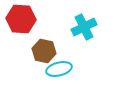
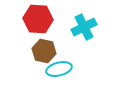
red hexagon: moved 17 px right
